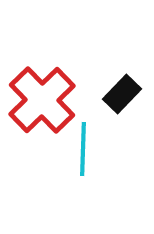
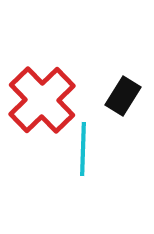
black rectangle: moved 1 px right, 2 px down; rotated 12 degrees counterclockwise
